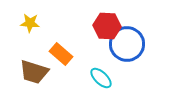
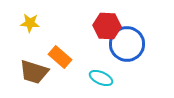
orange rectangle: moved 1 px left, 3 px down
cyan ellipse: rotated 20 degrees counterclockwise
